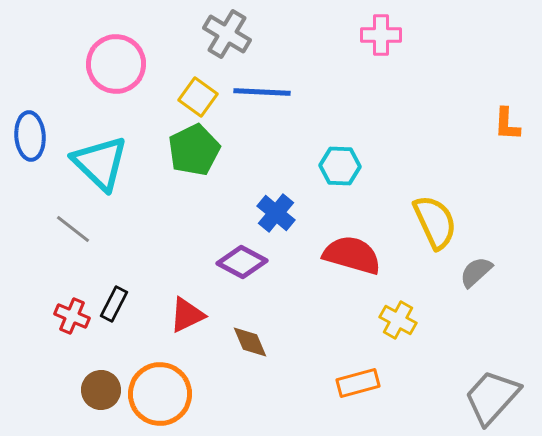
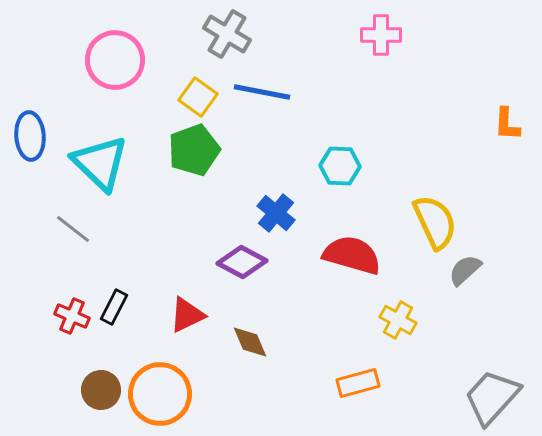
pink circle: moved 1 px left, 4 px up
blue line: rotated 8 degrees clockwise
green pentagon: rotated 6 degrees clockwise
gray semicircle: moved 11 px left, 2 px up
black rectangle: moved 3 px down
